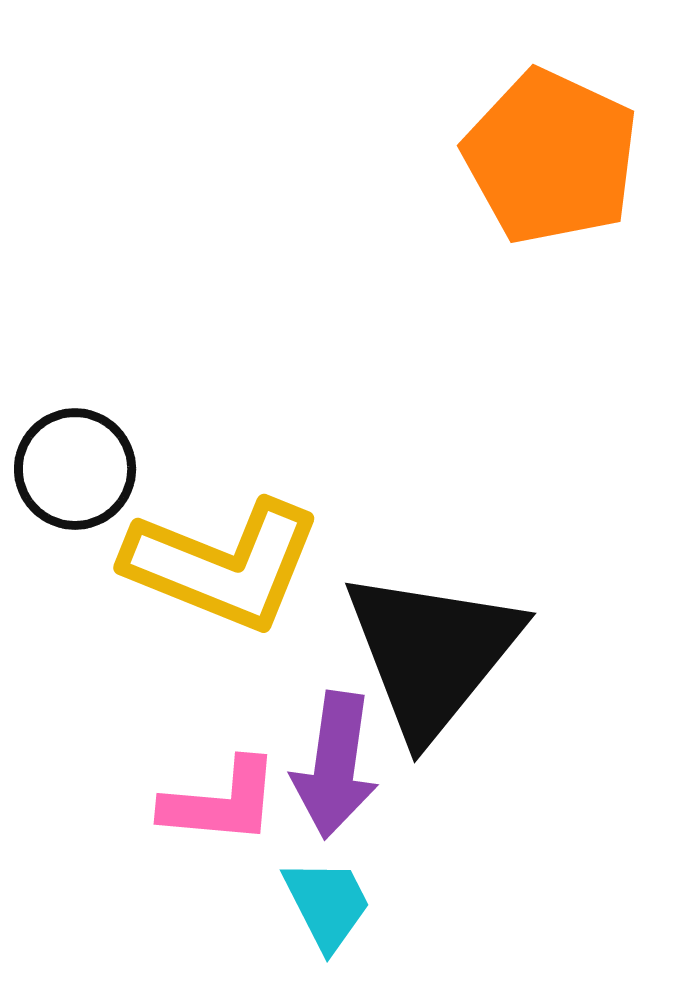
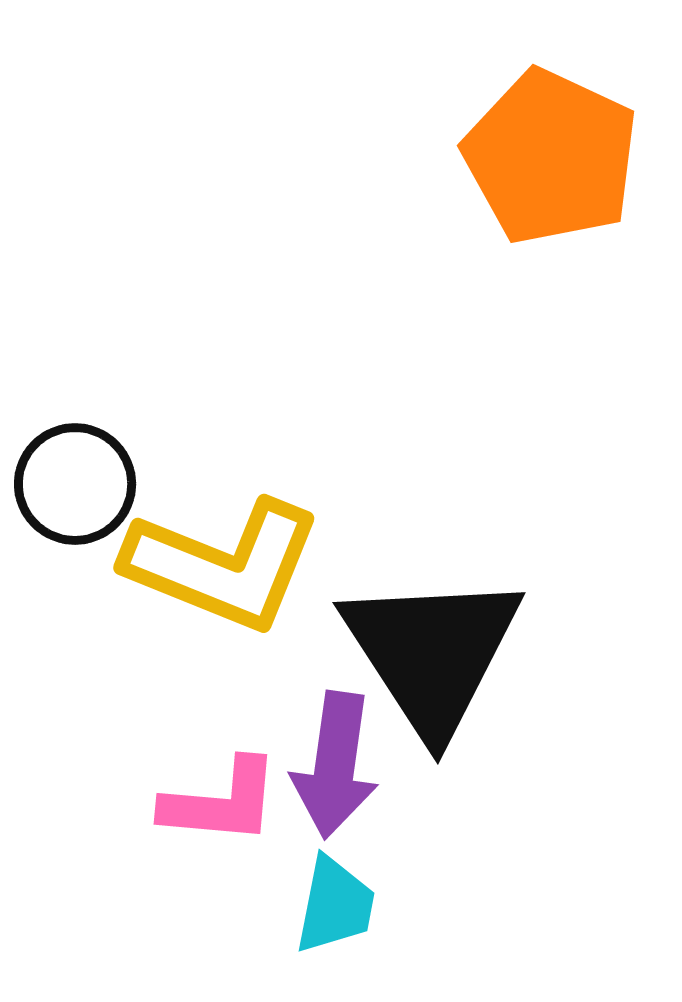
black circle: moved 15 px down
black triangle: rotated 12 degrees counterclockwise
cyan trapezoid: moved 8 px right, 1 px down; rotated 38 degrees clockwise
